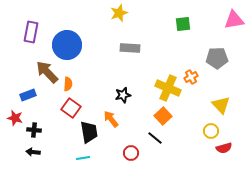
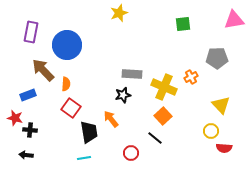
gray rectangle: moved 2 px right, 26 px down
brown arrow: moved 4 px left, 2 px up
orange semicircle: moved 2 px left
yellow cross: moved 4 px left, 1 px up
black cross: moved 4 px left
red semicircle: rotated 21 degrees clockwise
black arrow: moved 7 px left, 3 px down
cyan line: moved 1 px right
